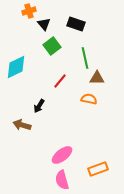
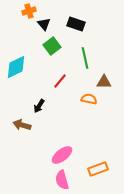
brown triangle: moved 7 px right, 4 px down
